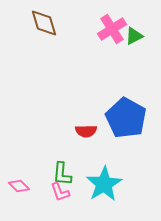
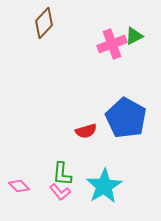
brown diamond: rotated 60 degrees clockwise
pink cross: moved 15 px down; rotated 12 degrees clockwise
red semicircle: rotated 15 degrees counterclockwise
cyan star: moved 2 px down
pink L-shape: rotated 20 degrees counterclockwise
